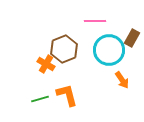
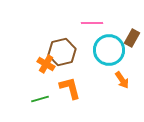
pink line: moved 3 px left, 2 px down
brown hexagon: moved 2 px left, 3 px down; rotated 8 degrees clockwise
orange L-shape: moved 3 px right, 7 px up
